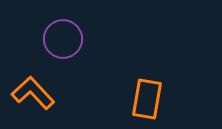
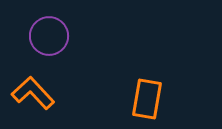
purple circle: moved 14 px left, 3 px up
